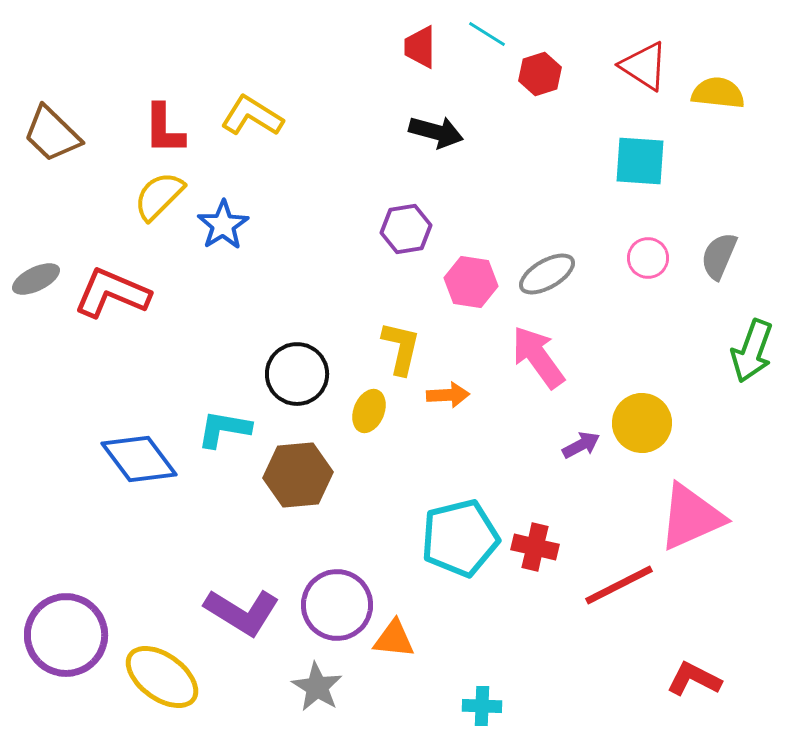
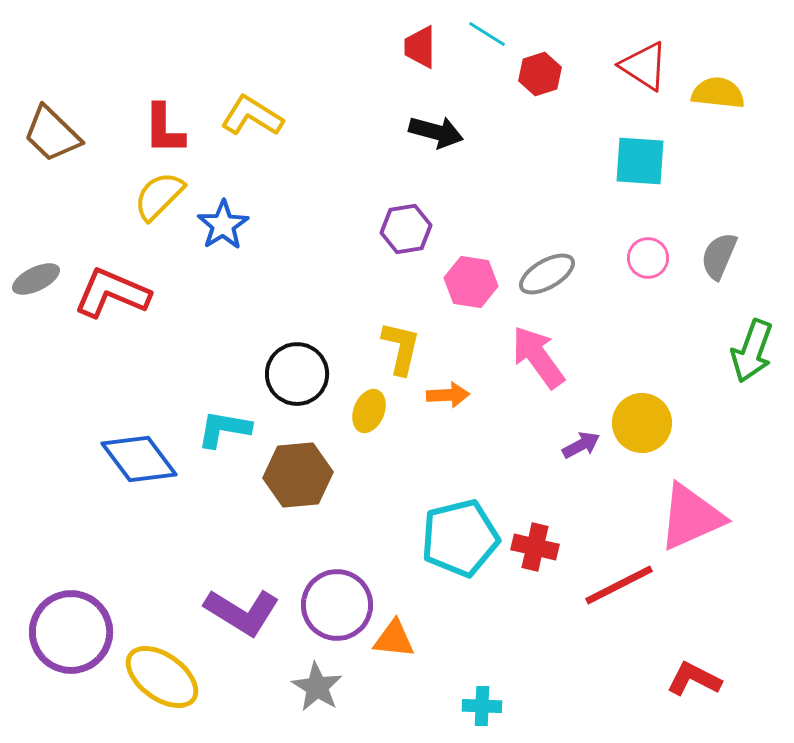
purple circle at (66, 635): moved 5 px right, 3 px up
